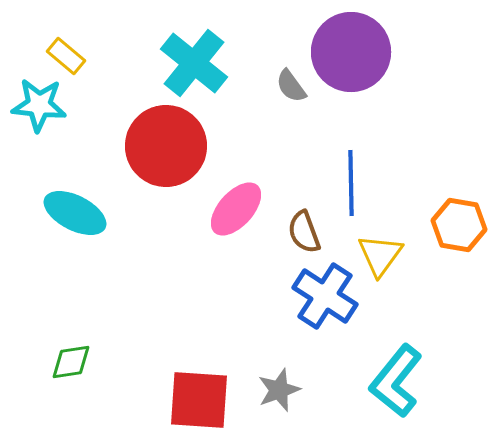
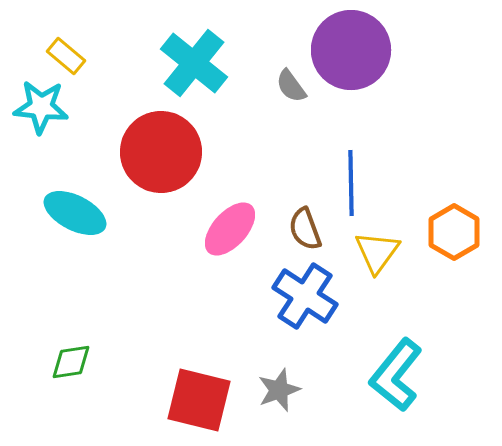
purple circle: moved 2 px up
cyan star: moved 2 px right, 2 px down
red circle: moved 5 px left, 6 px down
pink ellipse: moved 6 px left, 20 px down
orange hexagon: moved 5 px left, 7 px down; rotated 20 degrees clockwise
brown semicircle: moved 1 px right, 3 px up
yellow triangle: moved 3 px left, 3 px up
blue cross: moved 20 px left
cyan L-shape: moved 6 px up
red square: rotated 10 degrees clockwise
